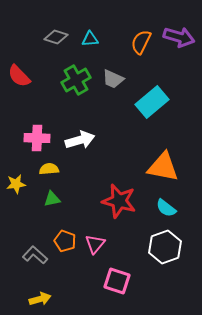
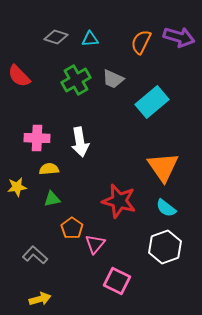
white arrow: moved 2 px down; rotated 96 degrees clockwise
orange triangle: rotated 44 degrees clockwise
yellow star: moved 1 px right, 3 px down
orange pentagon: moved 7 px right, 13 px up; rotated 15 degrees clockwise
pink square: rotated 8 degrees clockwise
